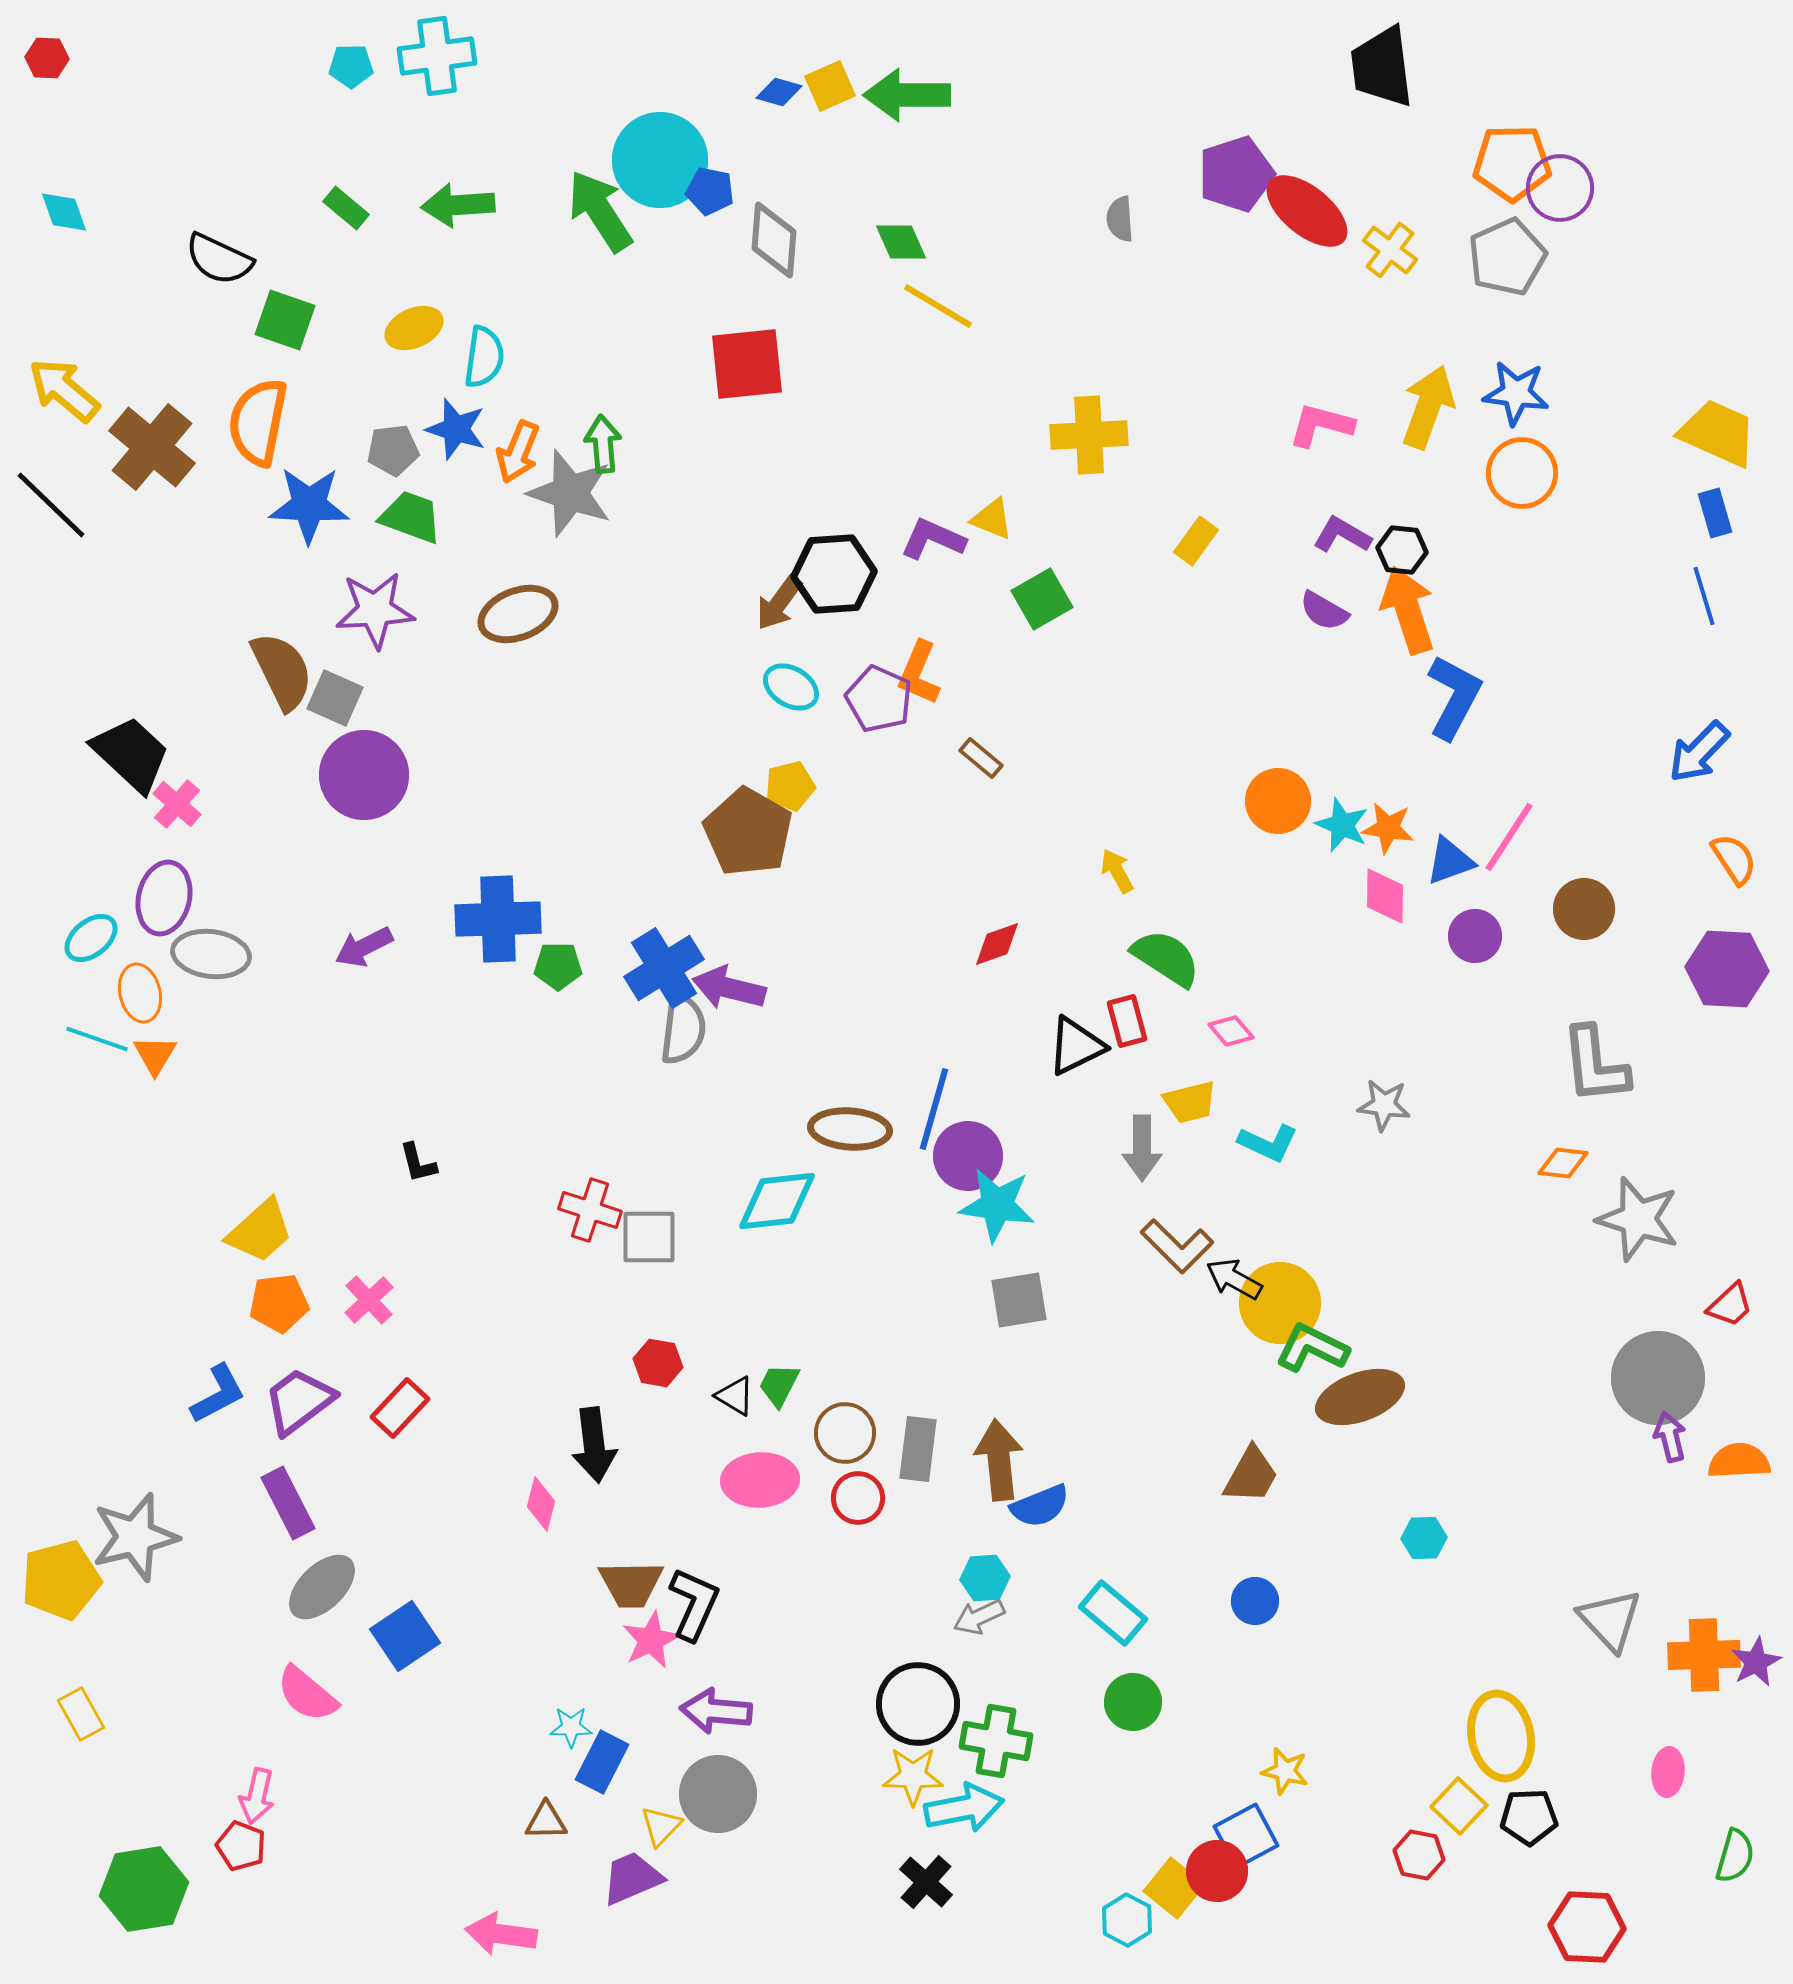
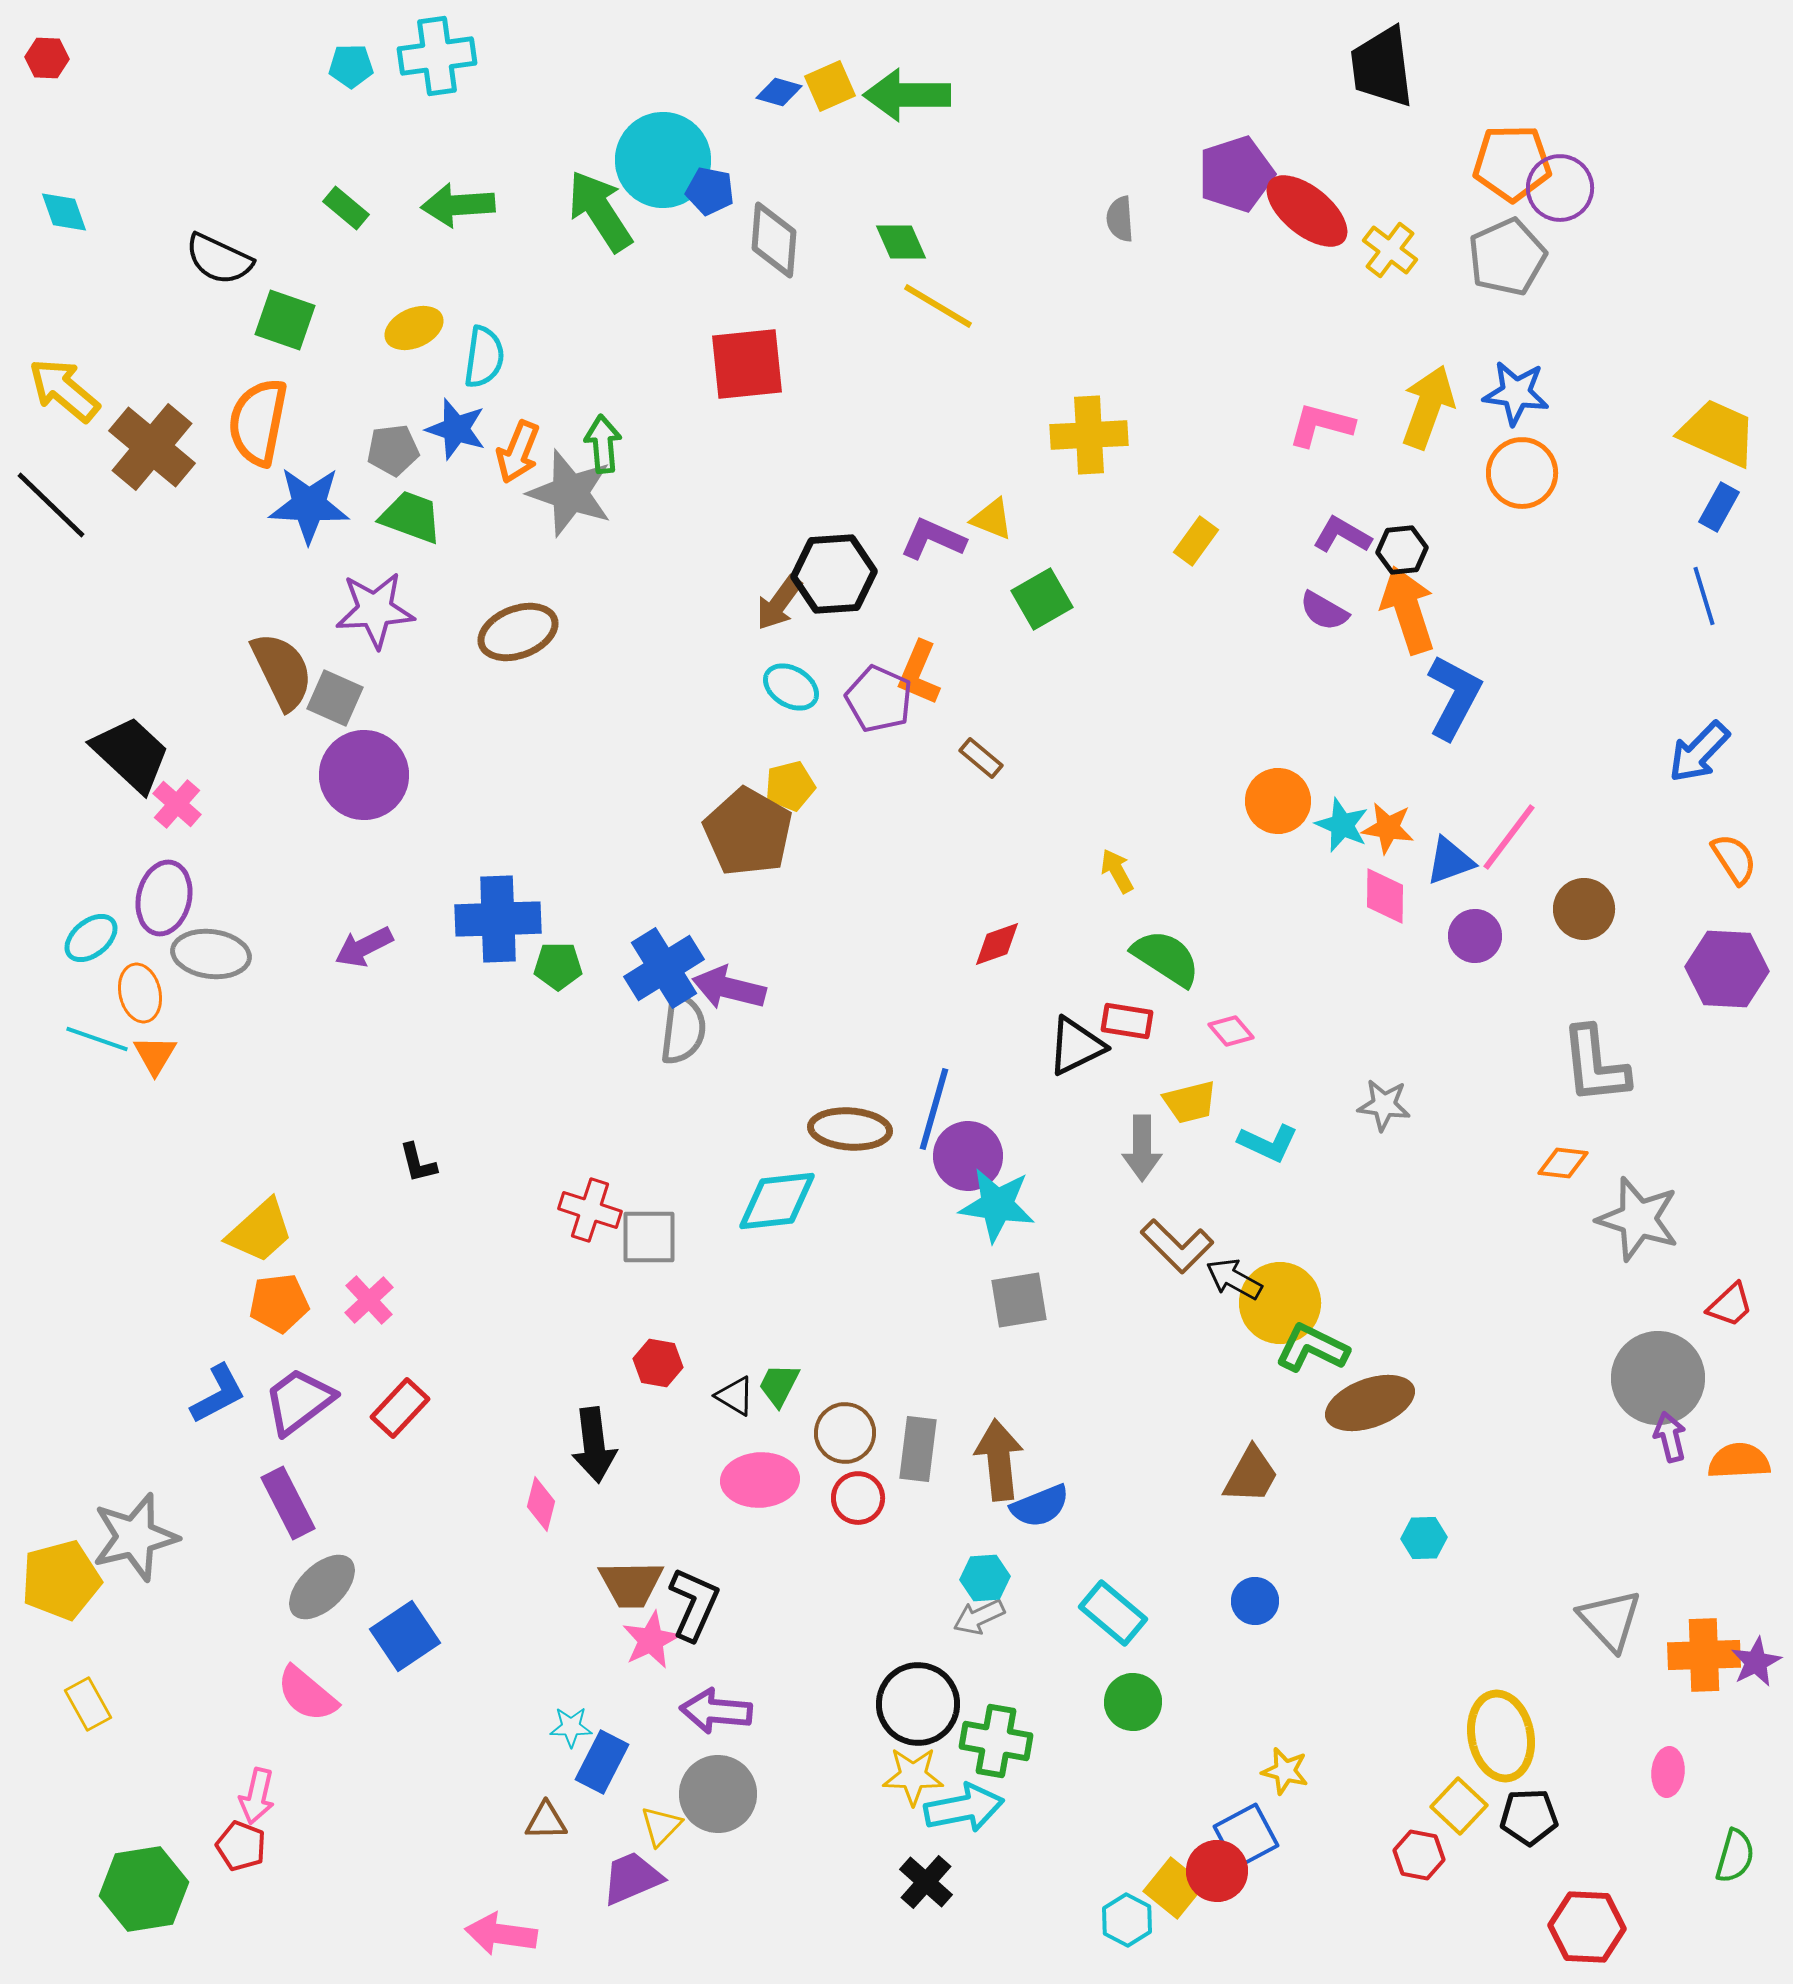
cyan circle at (660, 160): moved 3 px right
blue rectangle at (1715, 513): moved 4 px right, 6 px up; rotated 45 degrees clockwise
black hexagon at (1402, 550): rotated 12 degrees counterclockwise
brown ellipse at (518, 614): moved 18 px down
pink line at (1509, 837): rotated 4 degrees clockwise
red rectangle at (1127, 1021): rotated 66 degrees counterclockwise
brown ellipse at (1360, 1397): moved 10 px right, 6 px down
yellow rectangle at (81, 1714): moved 7 px right, 10 px up
